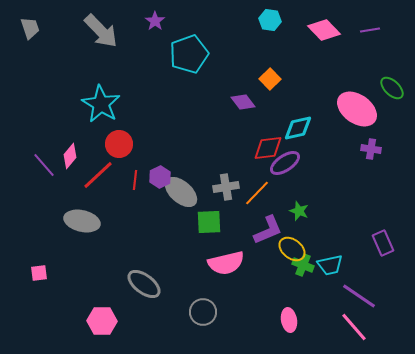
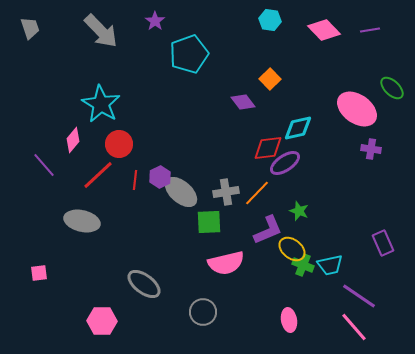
pink diamond at (70, 156): moved 3 px right, 16 px up
gray cross at (226, 187): moved 5 px down
